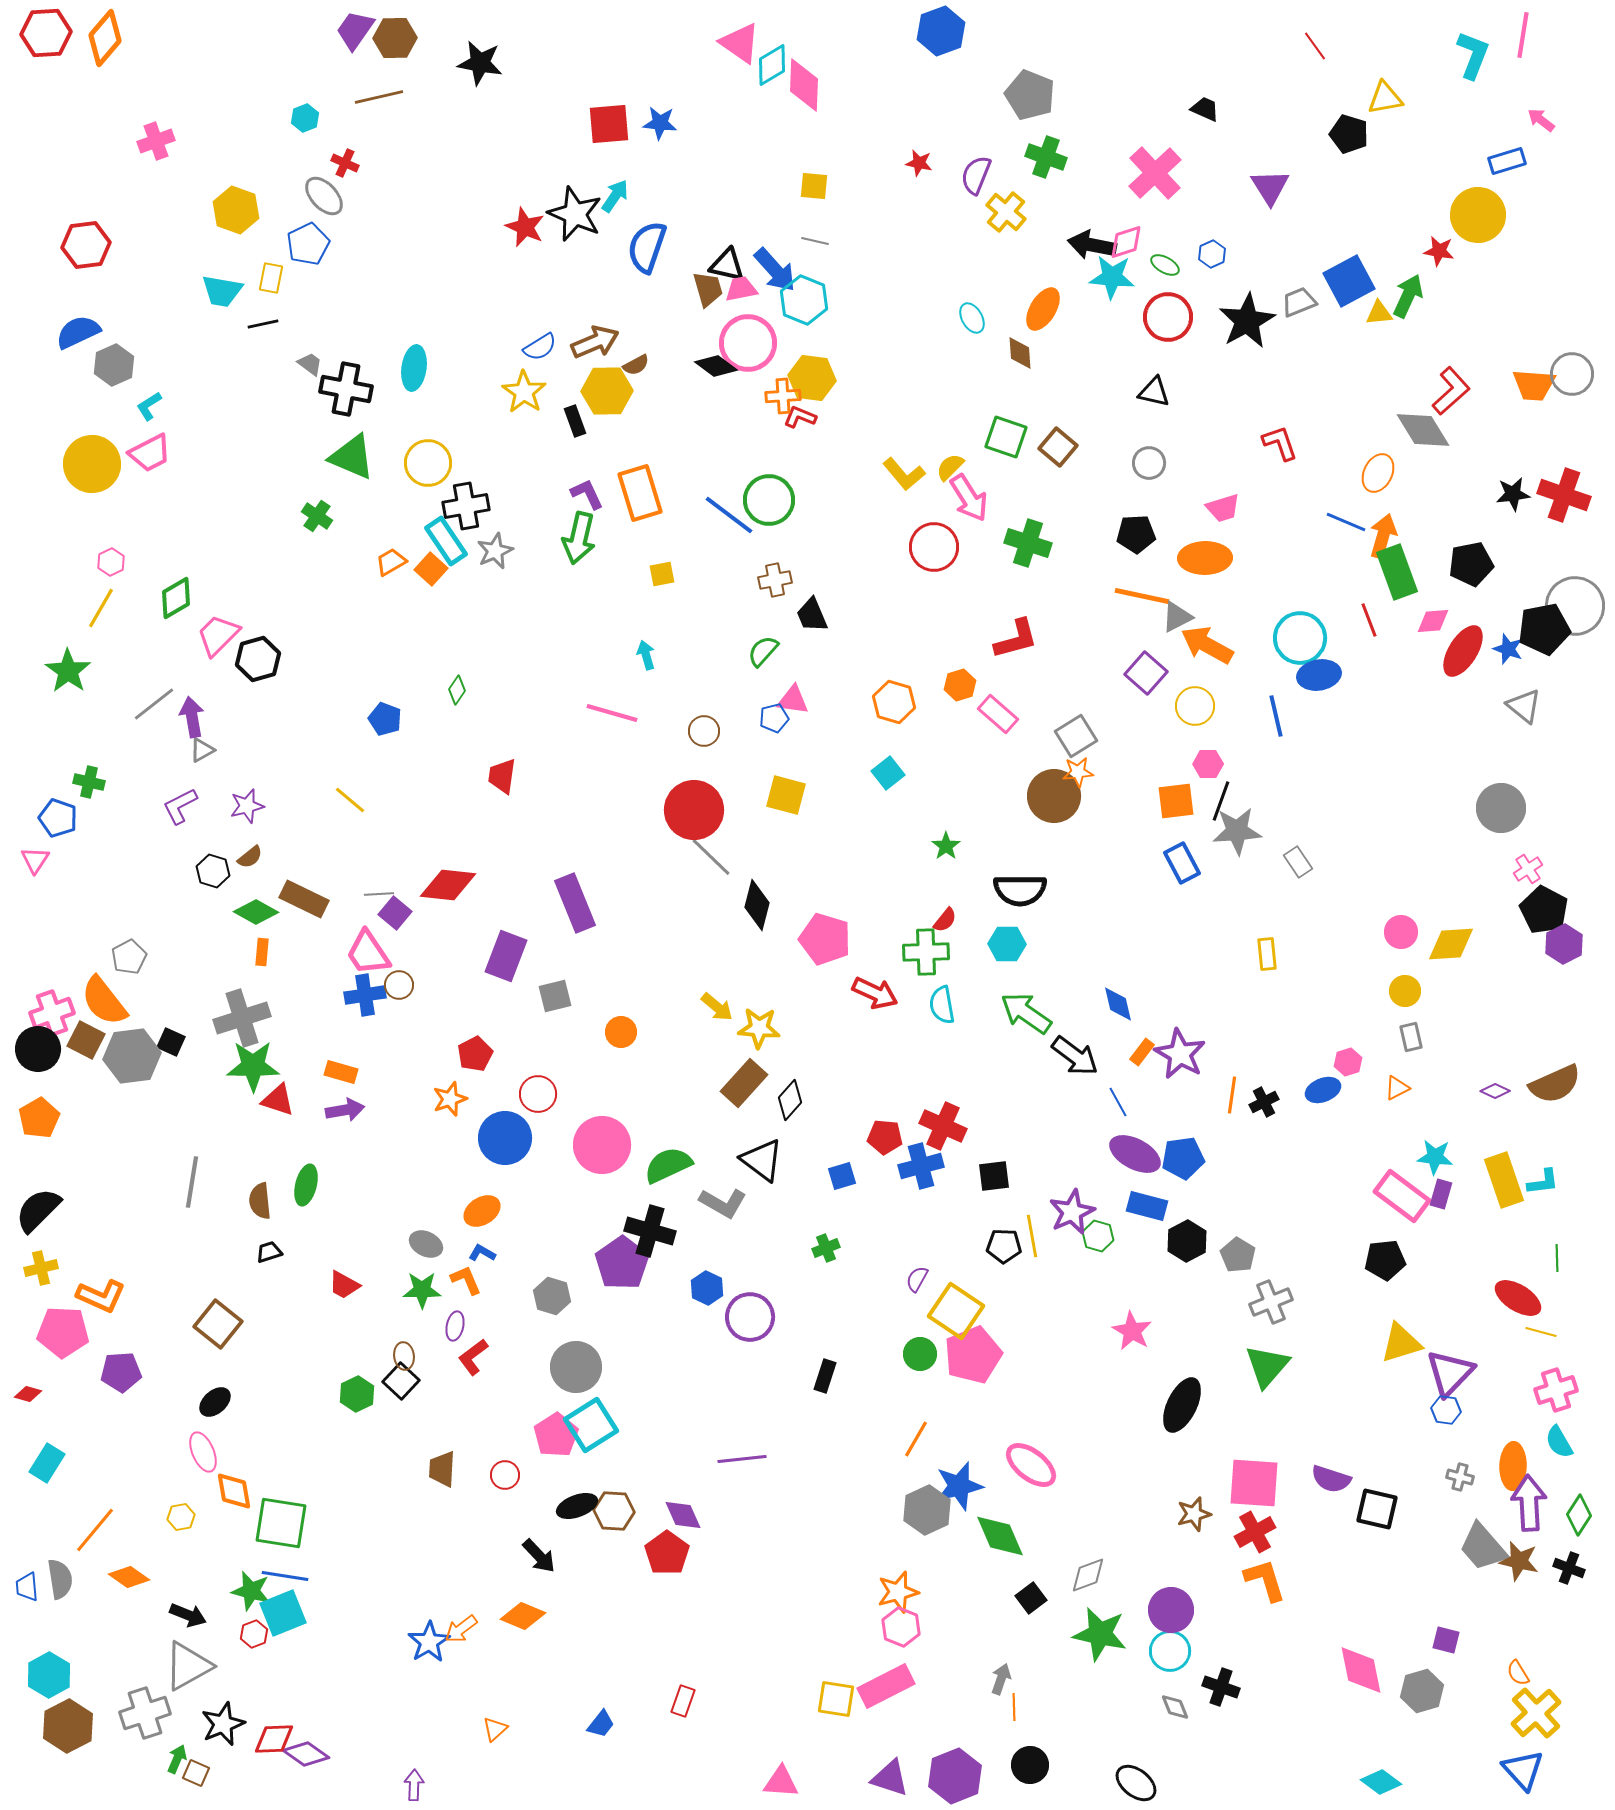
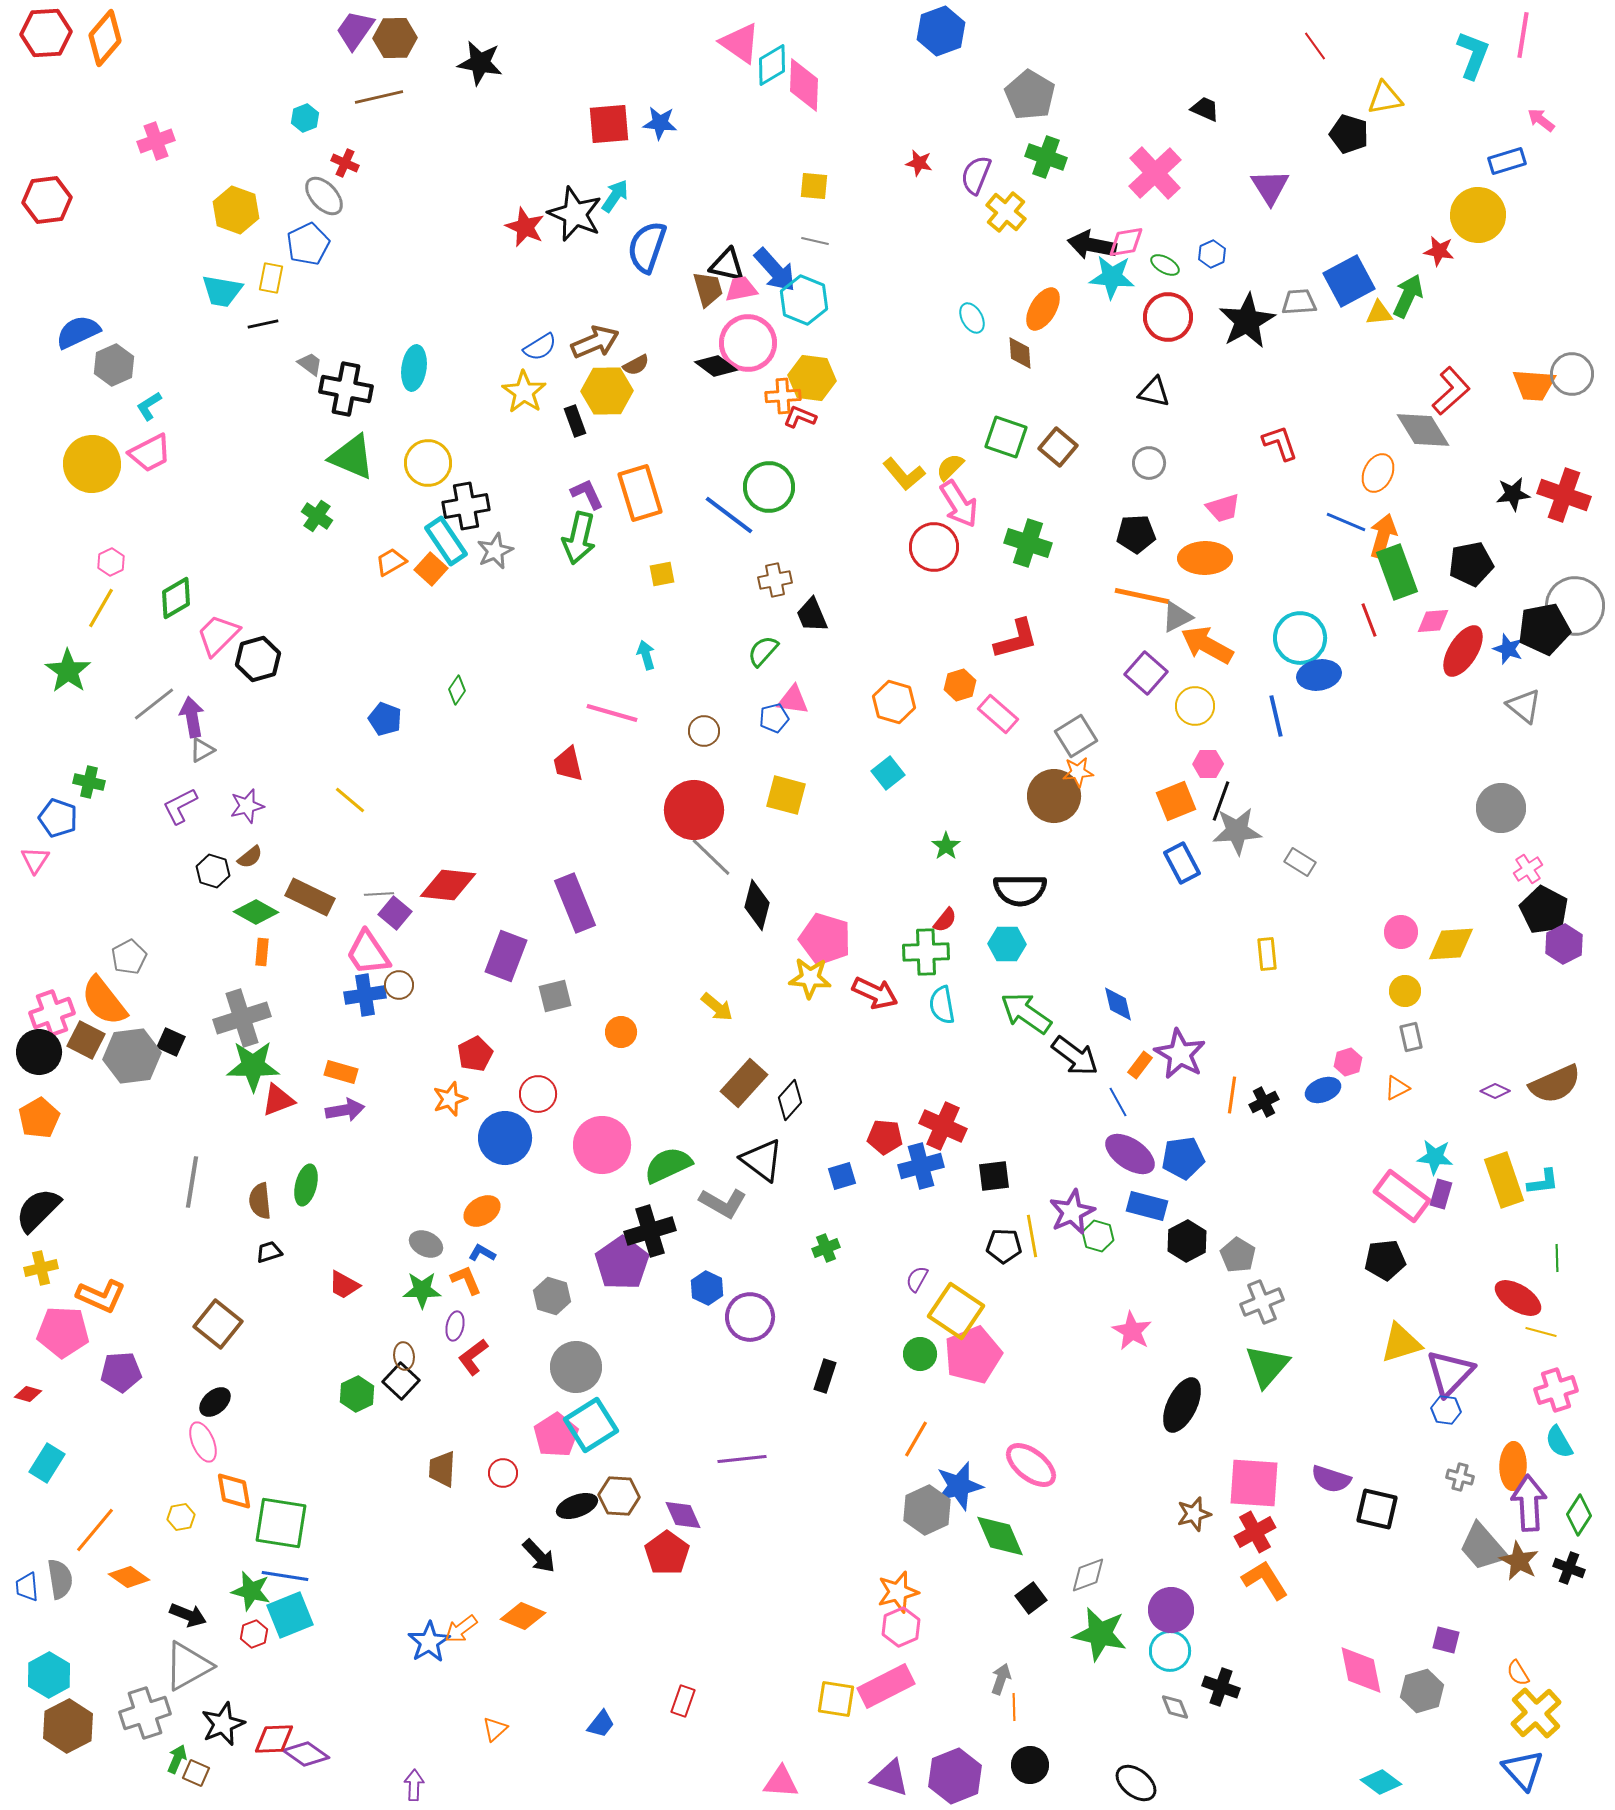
gray pentagon at (1030, 95): rotated 9 degrees clockwise
pink diamond at (1126, 242): rotated 9 degrees clockwise
red hexagon at (86, 245): moved 39 px left, 45 px up
gray trapezoid at (1299, 302): rotated 18 degrees clockwise
pink arrow at (969, 498): moved 10 px left, 6 px down
green circle at (769, 500): moved 13 px up
red trapezoid at (502, 776): moved 66 px right, 12 px up; rotated 21 degrees counterclockwise
orange square at (1176, 801): rotated 15 degrees counterclockwise
gray rectangle at (1298, 862): moved 2 px right; rotated 24 degrees counterclockwise
brown rectangle at (304, 899): moved 6 px right, 2 px up
yellow star at (759, 1028): moved 51 px right, 50 px up
black circle at (38, 1049): moved 1 px right, 3 px down
orange rectangle at (1142, 1052): moved 2 px left, 13 px down
red triangle at (278, 1100): rotated 39 degrees counterclockwise
purple ellipse at (1135, 1154): moved 5 px left; rotated 6 degrees clockwise
black cross at (650, 1231): rotated 33 degrees counterclockwise
gray cross at (1271, 1302): moved 9 px left
pink ellipse at (203, 1452): moved 10 px up
red circle at (505, 1475): moved 2 px left, 2 px up
brown hexagon at (614, 1511): moved 5 px right, 15 px up
brown star at (1519, 1561): rotated 15 degrees clockwise
orange L-shape at (1265, 1580): rotated 15 degrees counterclockwise
cyan square at (283, 1613): moved 7 px right, 2 px down
pink hexagon at (901, 1627): rotated 15 degrees clockwise
